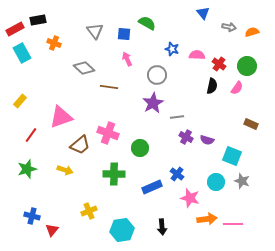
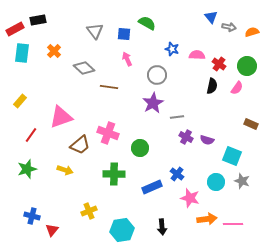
blue triangle at (203, 13): moved 8 px right, 4 px down
orange cross at (54, 43): moved 8 px down; rotated 24 degrees clockwise
cyan rectangle at (22, 53): rotated 36 degrees clockwise
